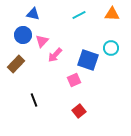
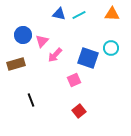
blue triangle: moved 26 px right
blue square: moved 2 px up
brown rectangle: rotated 30 degrees clockwise
black line: moved 3 px left
